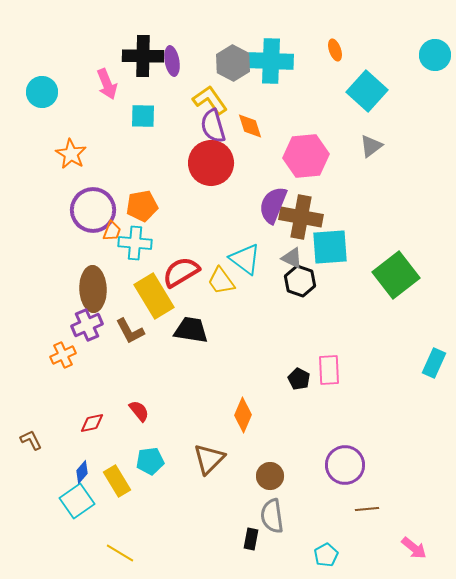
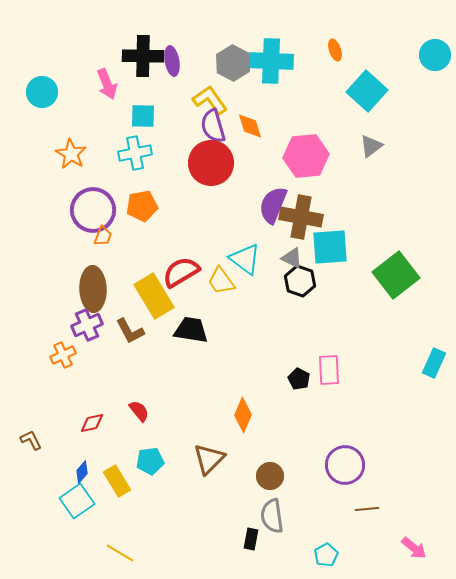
orange trapezoid at (112, 231): moved 9 px left, 5 px down
cyan cross at (135, 243): moved 90 px up; rotated 16 degrees counterclockwise
